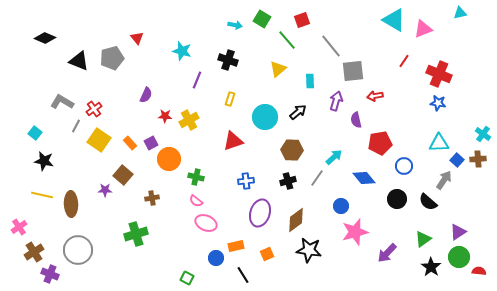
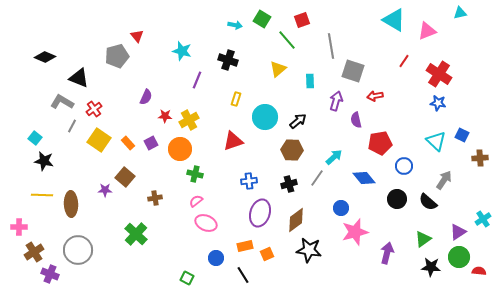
pink triangle at (423, 29): moved 4 px right, 2 px down
black diamond at (45, 38): moved 19 px down
red triangle at (137, 38): moved 2 px up
gray line at (331, 46): rotated 30 degrees clockwise
gray pentagon at (112, 58): moved 5 px right, 2 px up
black triangle at (79, 61): moved 17 px down
gray square at (353, 71): rotated 25 degrees clockwise
red cross at (439, 74): rotated 10 degrees clockwise
purple semicircle at (146, 95): moved 2 px down
yellow rectangle at (230, 99): moved 6 px right
black arrow at (298, 112): moved 9 px down
gray line at (76, 126): moved 4 px left
cyan square at (35, 133): moved 5 px down
cyan cross at (483, 134): moved 85 px down; rotated 21 degrees clockwise
orange rectangle at (130, 143): moved 2 px left
cyan triangle at (439, 143): moved 3 px left, 2 px up; rotated 45 degrees clockwise
orange circle at (169, 159): moved 11 px right, 10 px up
brown cross at (478, 159): moved 2 px right, 1 px up
blue square at (457, 160): moved 5 px right, 25 px up; rotated 16 degrees counterclockwise
brown square at (123, 175): moved 2 px right, 2 px down
green cross at (196, 177): moved 1 px left, 3 px up
blue cross at (246, 181): moved 3 px right
black cross at (288, 181): moved 1 px right, 3 px down
yellow line at (42, 195): rotated 10 degrees counterclockwise
brown cross at (152, 198): moved 3 px right
pink semicircle at (196, 201): rotated 104 degrees clockwise
blue circle at (341, 206): moved 2 px down
pink cross at (19, 227): rotated 35 degrees clockwise
green cross at (136, 234): rotated 30 degrees counterclockwise
orange rectangle at (236, 246): moved 9 px right
purple arrow at (387, 253): rotated 150 degrees clockwise
black star at (431, 267): rotated 30 degrees counterclockwise
